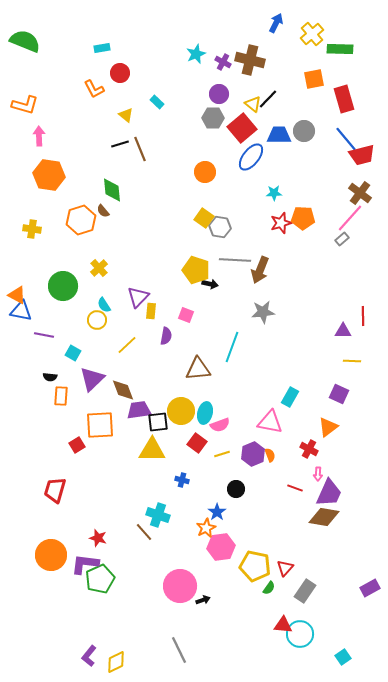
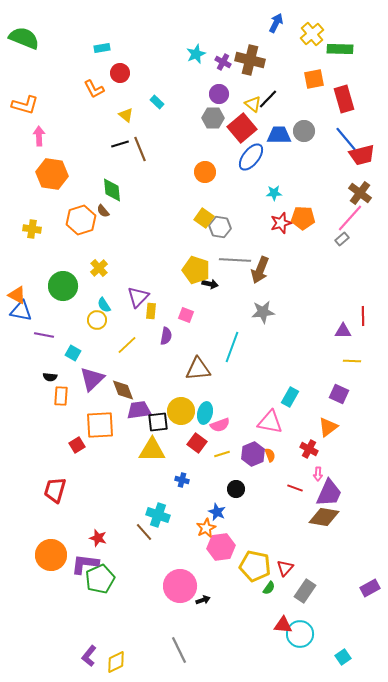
green semicircle at (25, 41): moved 1 px left, 3 px up
orange hexagon at (49, 175): moved 3 px right, 1 px up
blue star at (217, 512): rotated 12 degrees counterclockwise
